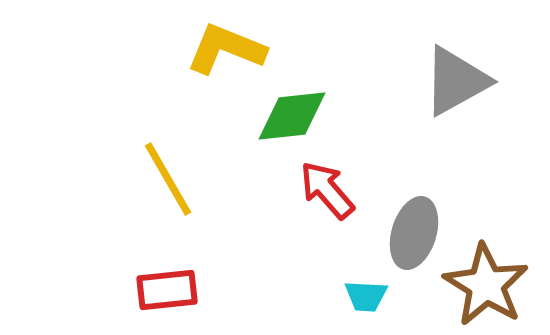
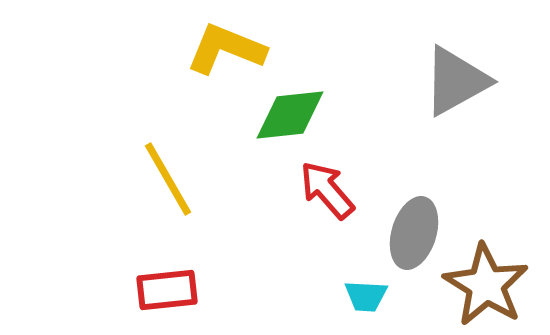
green diamond: moved 2 px left, 1 px up
